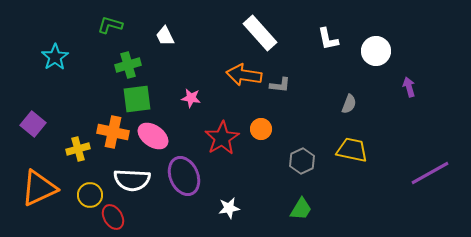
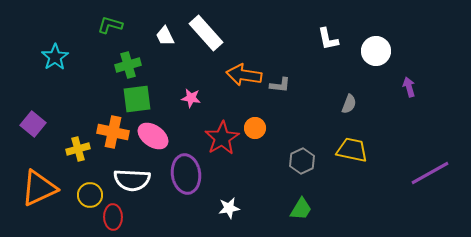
white rectangle: moved 54 px left
orange circle: moved 6 px left, 1 px up
purple ellipse: moved 2 px right, 2 px up; rotated 15 degrees clockwise
red ellipse: rotated 30 degrees clockwise
